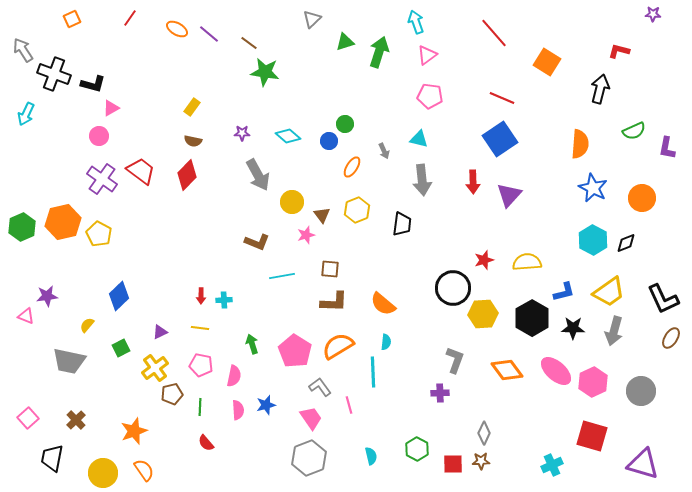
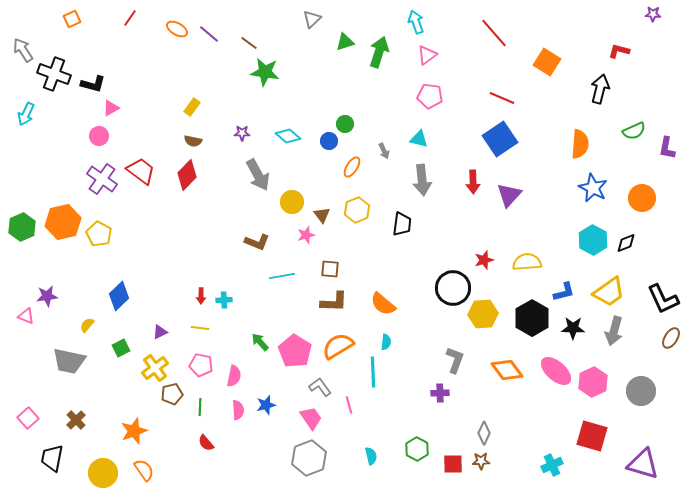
green arrow at (252, 344): moved 8 px right, 2 px up; rotated 24 degrees counterclockwise
